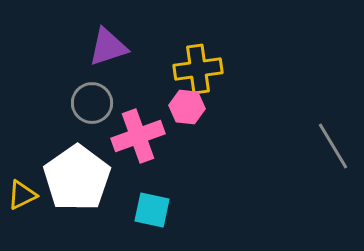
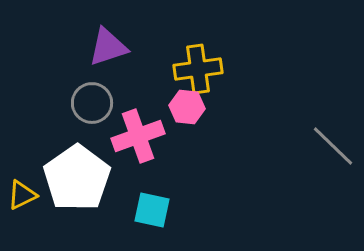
gray line: rotated 15 degrees counterclockwise
